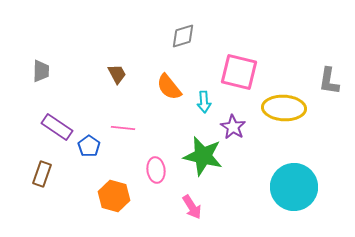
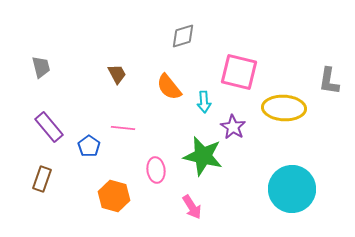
gray trapezoid: moved 4 px up; rotated 15 degrees counterclockwise
purple rectangle: moved 8 px left; rotated 16 degrees clockwise
brown rectangle: moved 5 px down
cyan circle: moved 2 px left, 2 px down
